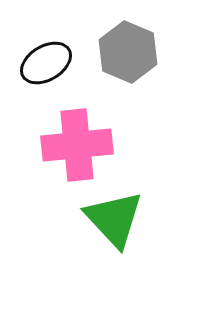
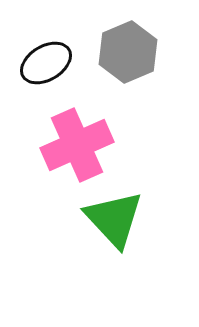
gray hexagon: rotated 14 degrees clockwise
pink cross: rotated 18 degrees counterclockwise
